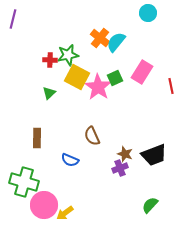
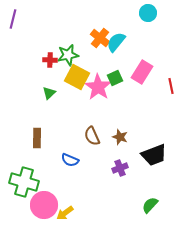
brown star: moved 5 px left, 17 px up
